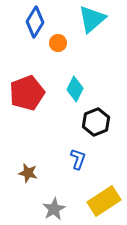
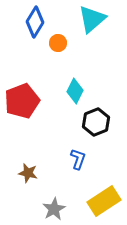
cyan diamond: moved 2 px down
red pentagon: moved 5 px left, 8 px down
